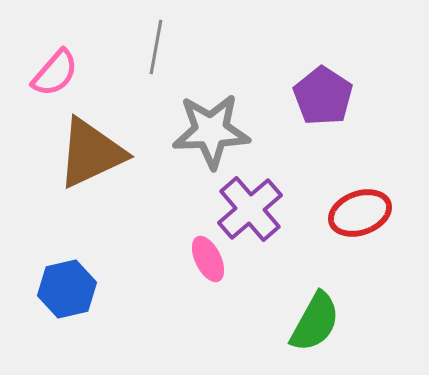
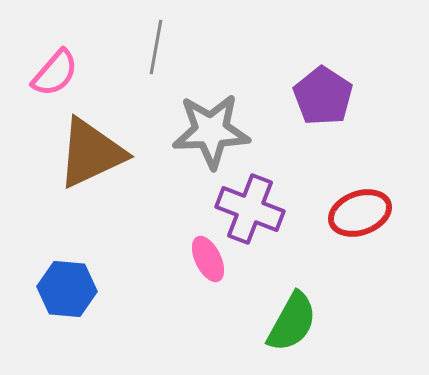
purple cross: rotated 28 degrees counterclockwise
blue hexagon: rotated 18 degrees clockwise
green semicircle: moved 23 px left
